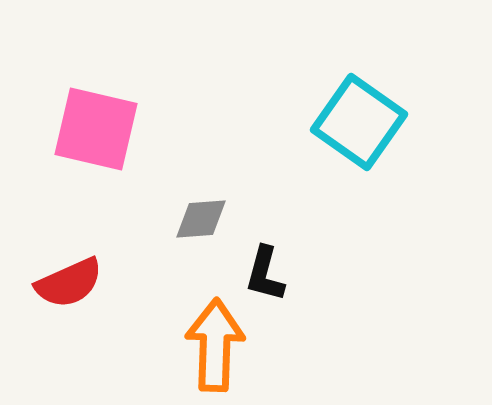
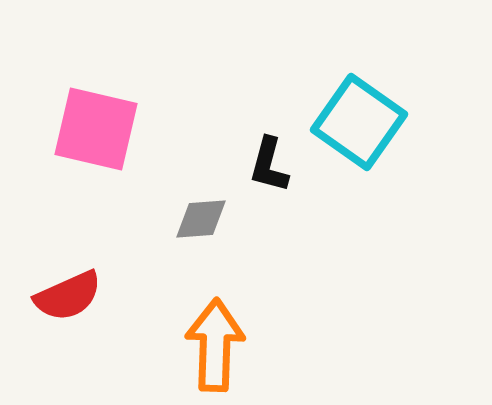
black L-shape: moved 4 px right, 109 px up
red semicircle: moved 1 px left, 13 px down
